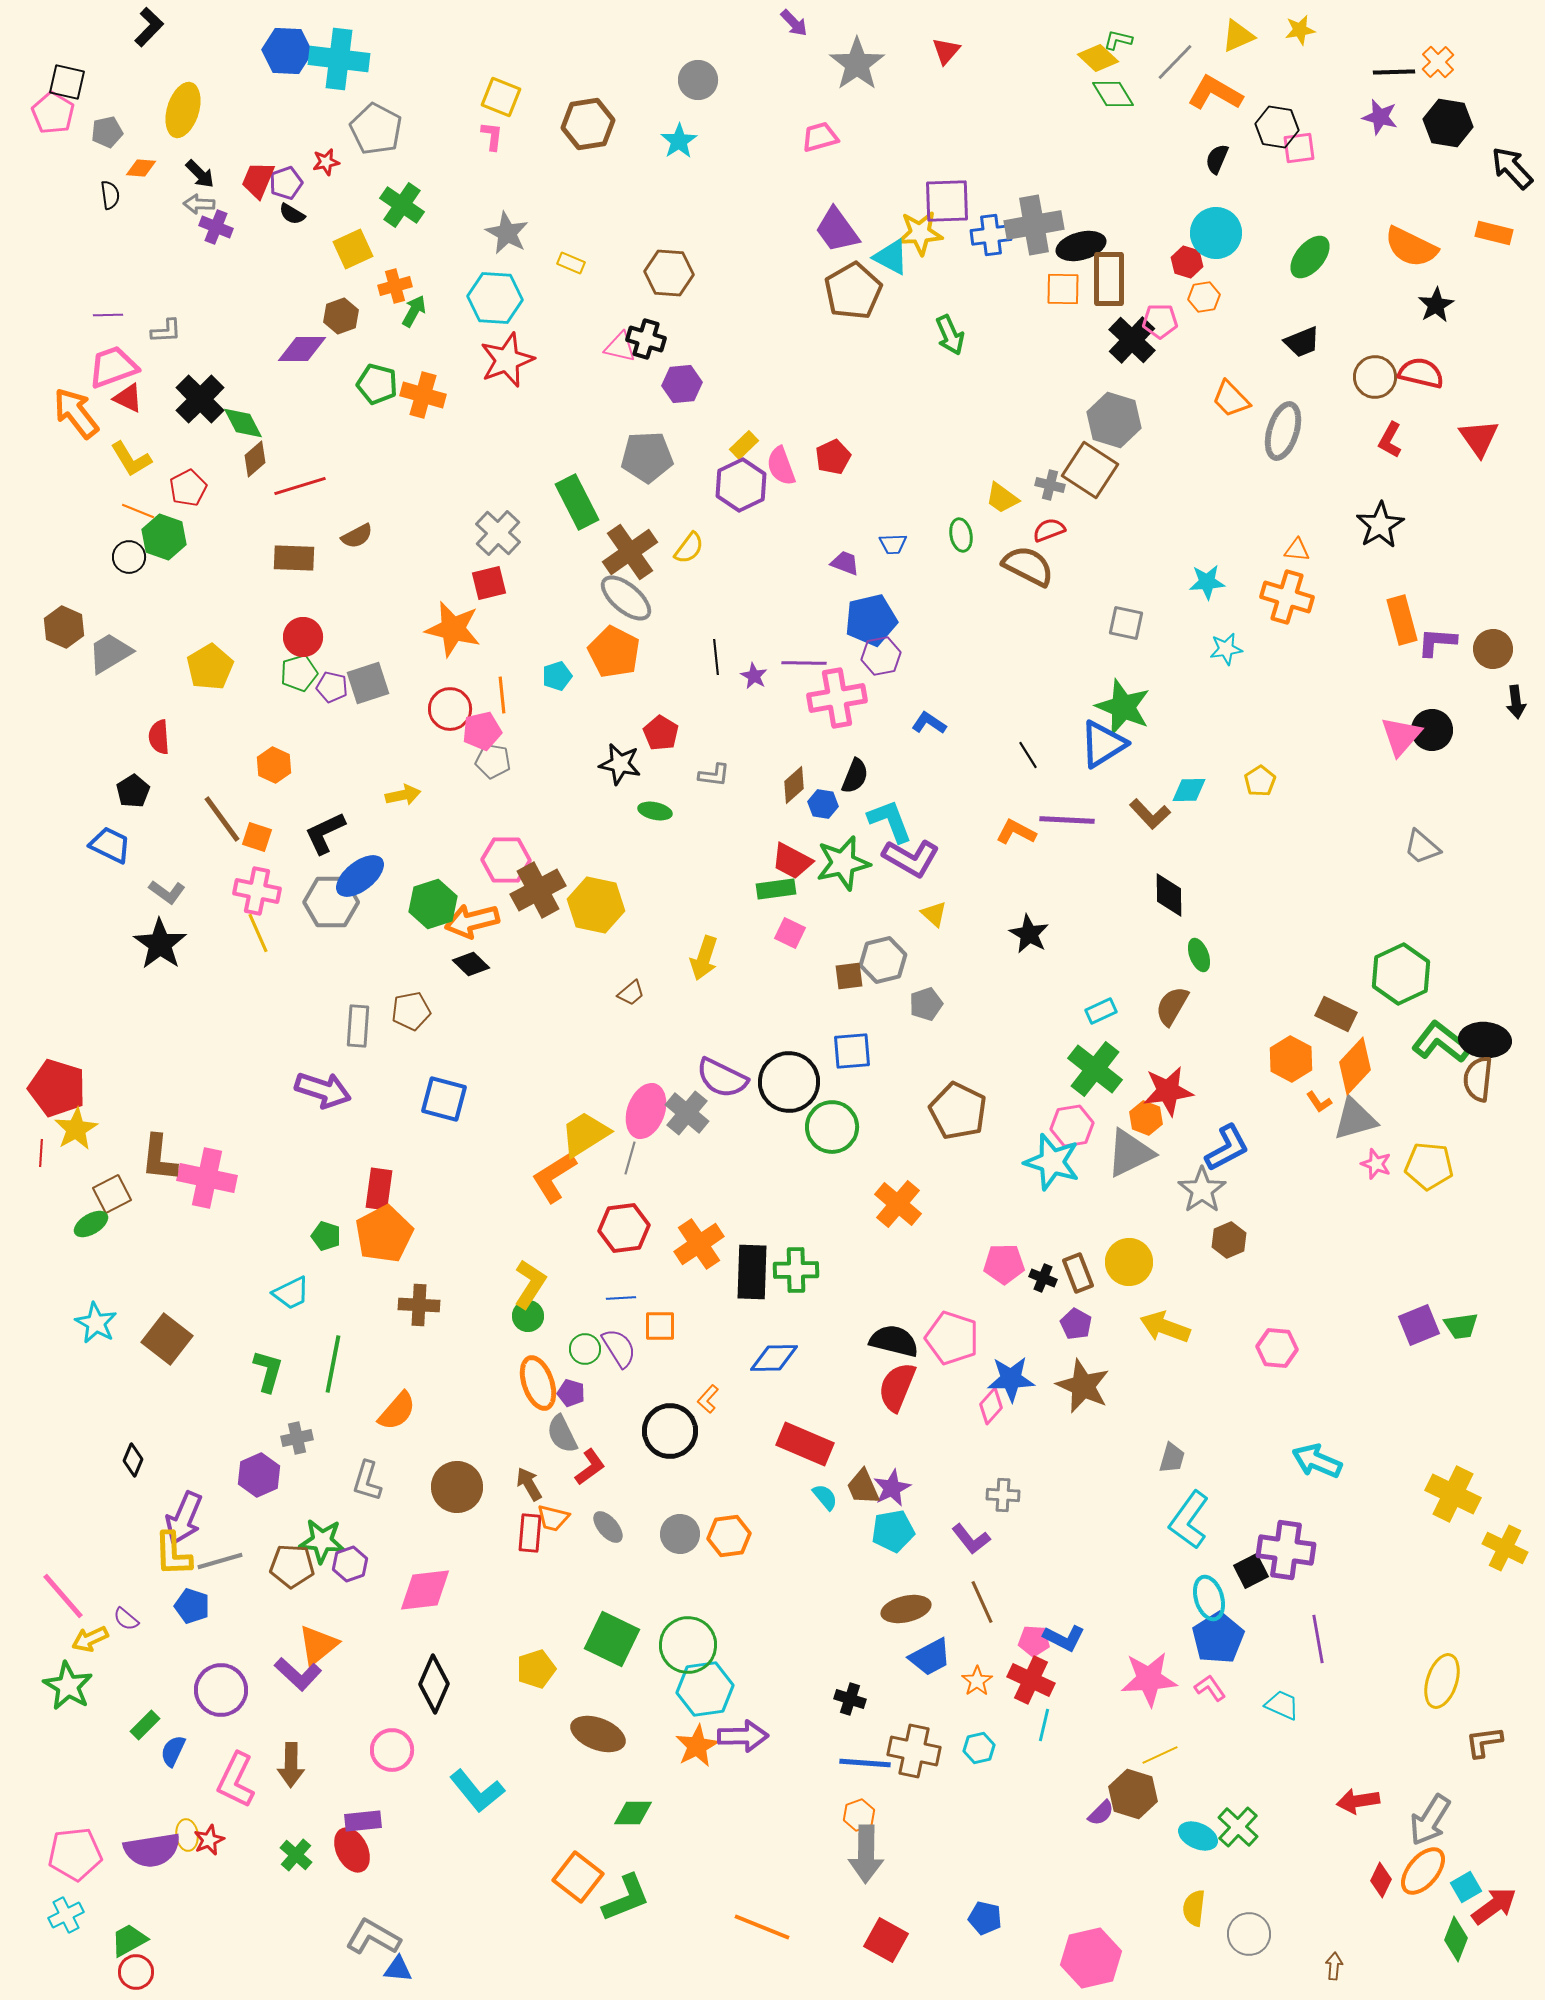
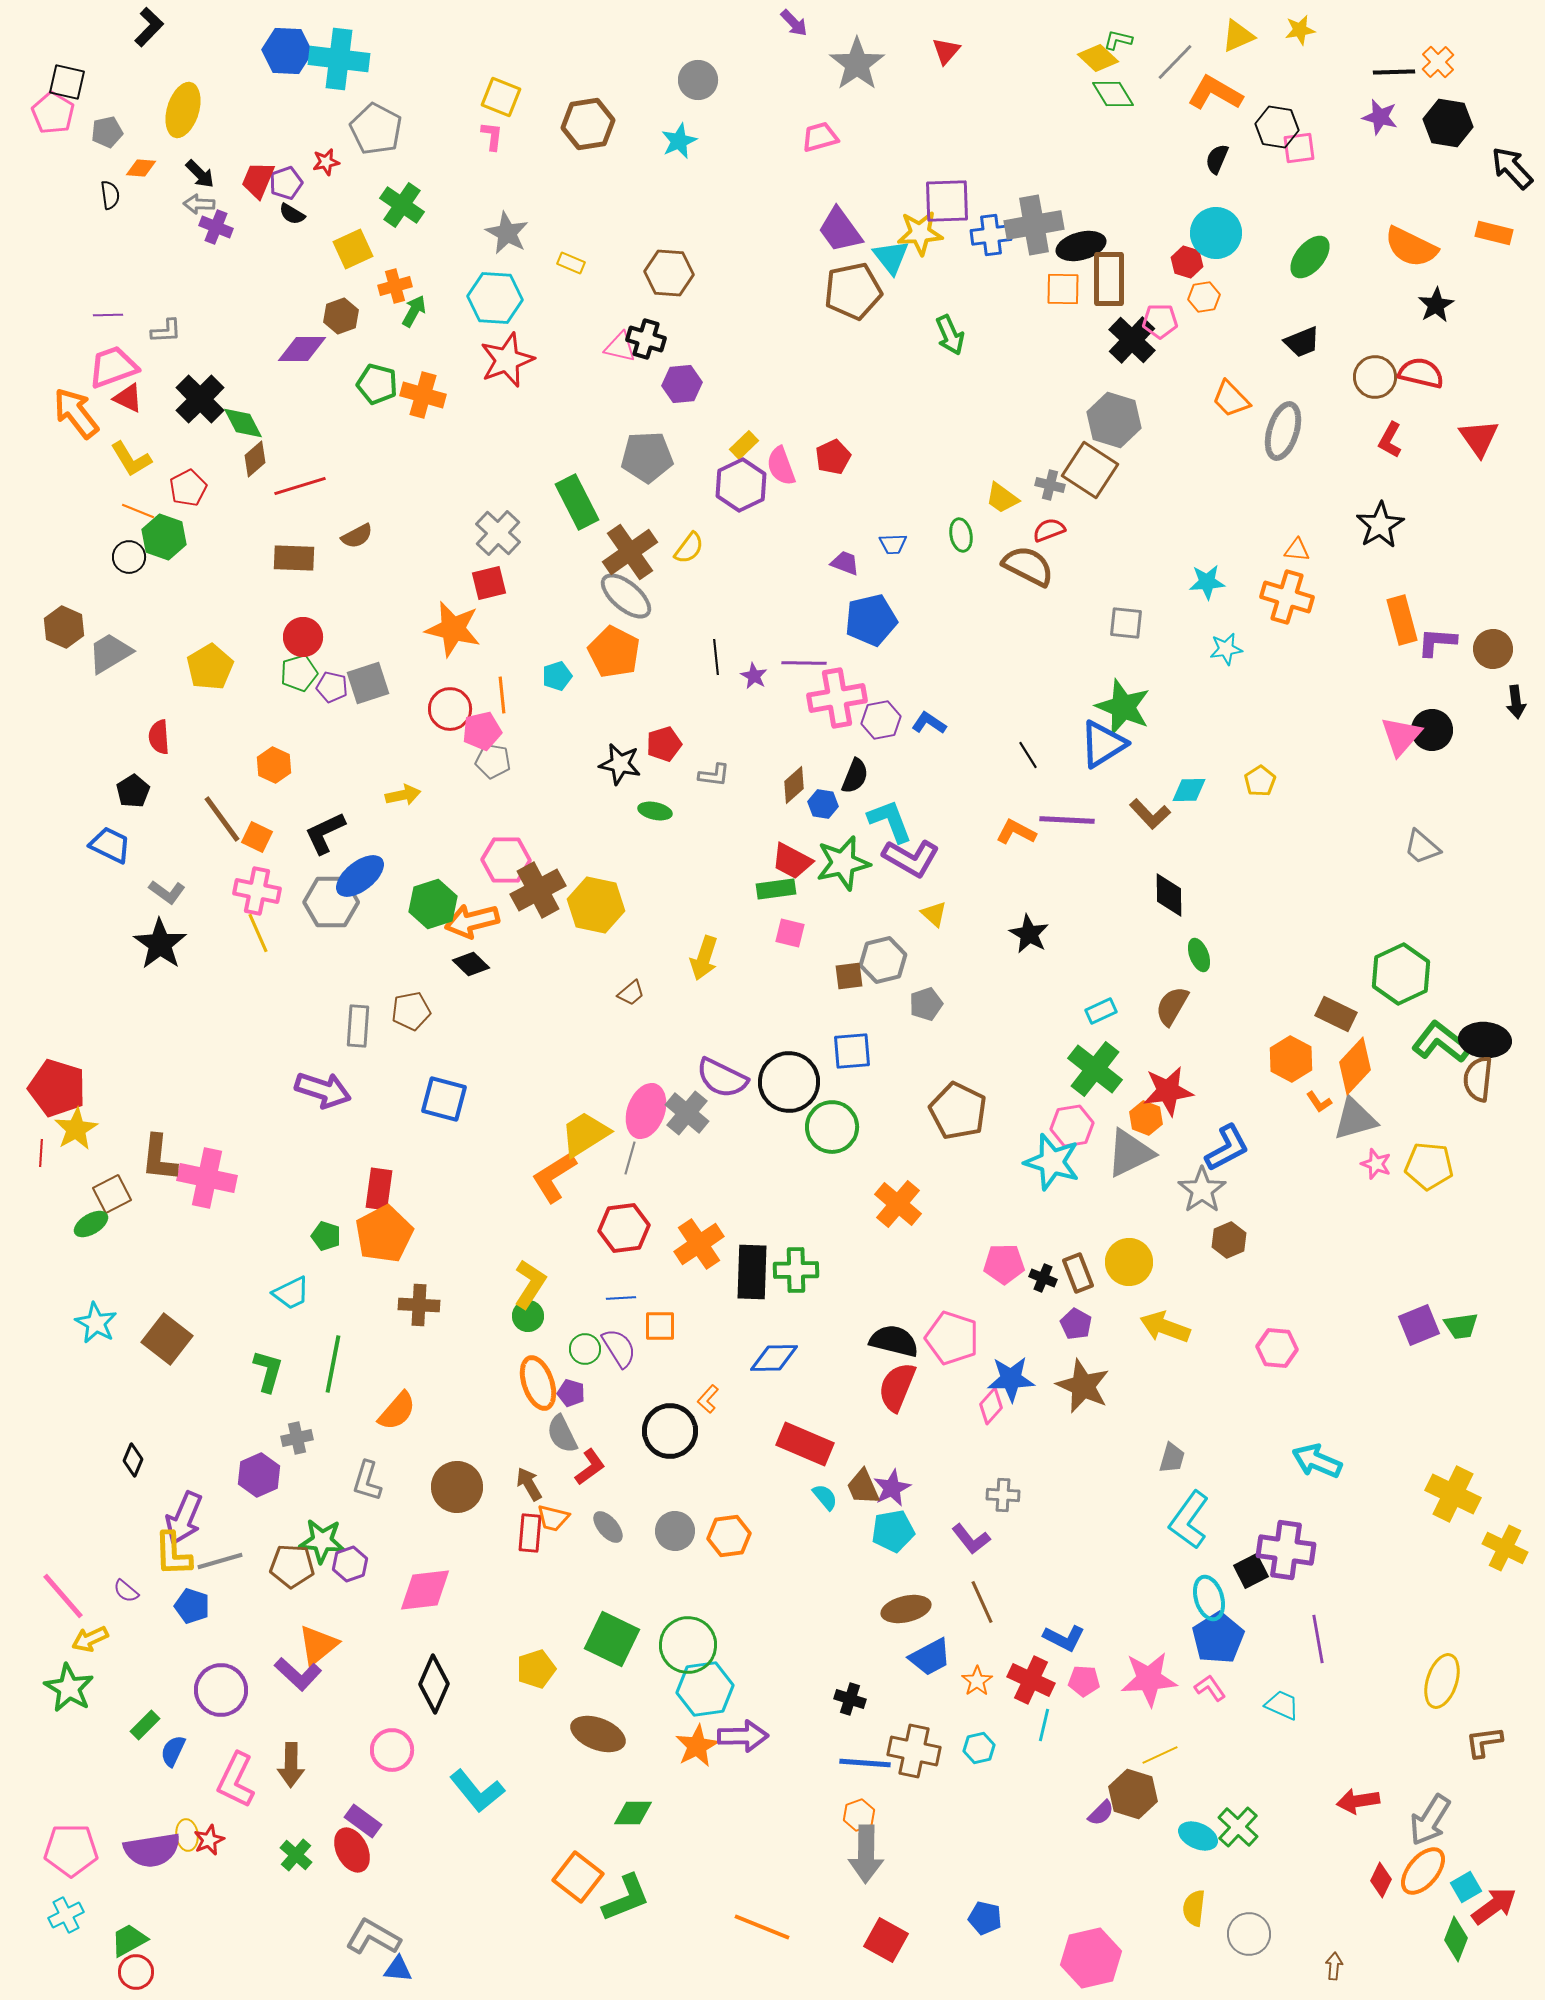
cyan star at (679, 141): rotated 9 degrees clockwise
purple trapezoid at (837, 230): moved 3 px right
cyan triangle at (891, 257): rotated 24 degrees clockwise
brown pentagon at (853, 291): rotated 18 degrees clockwise
gray ellipse at (626, 598): moved 2 px up
gray square at (1126, 623): rotated 6 degrees counterclockwise
purple hexagon at (881, 656): moved 64 px down
red pentagon at (661, 733): moved 3 px right, 11 px down; rotated 24 degrees clockwise
orange square at (257, 837): rotated 8 degrees clockwise
pink square at (790, 933): rotated 12 degrees counterclockwise
gray circle at (680, 1534): moved 5 px left, 3 px up
purple semicircle at (126, 1619): moved 28 px up
pink pentagon at (1034, 1641): moved 50 px right, 40 px down
green star at (68, 1686): moved 1 px right, 2 px down
purple rectangle at (363, 1821): rotated 42 degrees clockwise
pink pentagon at (75, 1854): moved 4 px left, 4 px up; rotated 6 degrees clockwise
